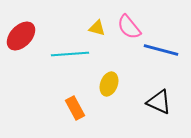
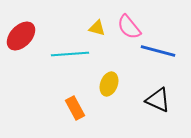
blue line: moved 3 px left, 1 px down
black triangle: moved 1 px left, 2 px up
